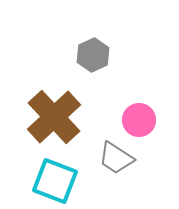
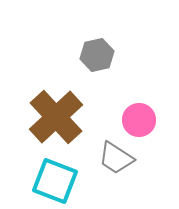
gray hexagon: moved 4 px right; rotated 12 degrees clockwise
brown cross: moved 2 px right
